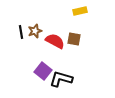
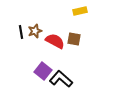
black L-shape: rotated 25 degrees clockwise
